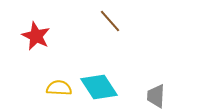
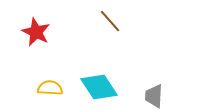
red star: moved 4 px up
yellow semicircle: moved 9 px left
gray trapezoid: moved 2 px left
